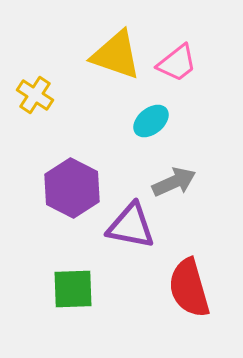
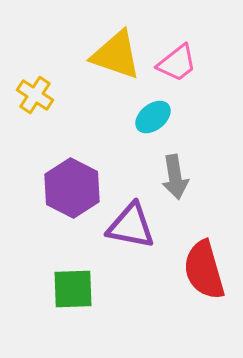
cyan ellipse: moved 2 px right, 4 px up
gray arrow: moved 1 px right, 5 px up; rotated 105 degrees clockwise
red semicircle: moved 15 px right, 18 px up
